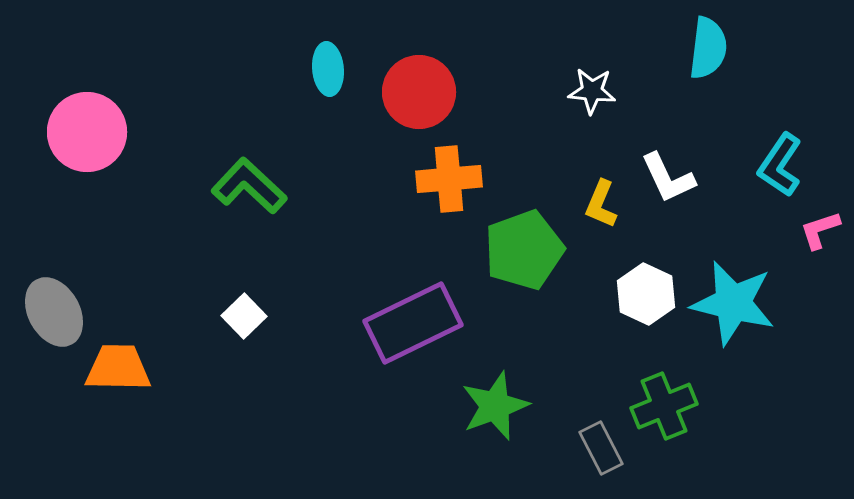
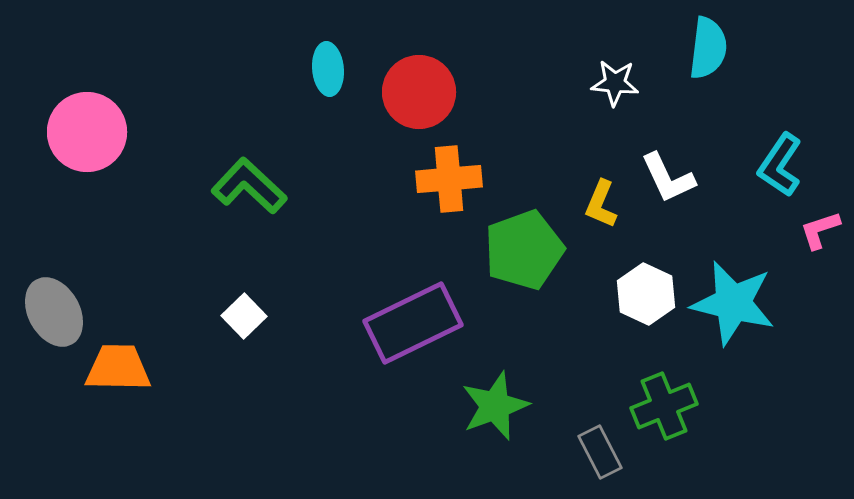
white star: moved 23 px right, 8 px up
gray rectangle: moved 1 px left, 4 px down
